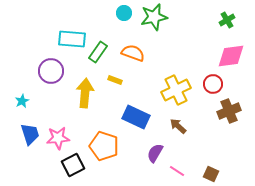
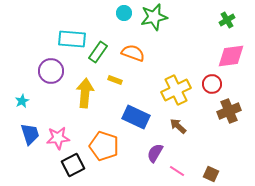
red circle: moved 1 px left
